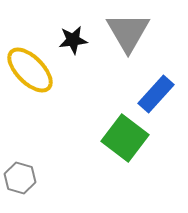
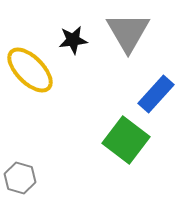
green square: moved 1 px right, 2 px down
